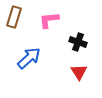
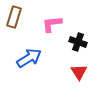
pink L-shape: moved 3 px right, 4 px down
blue arrow: rotated 10 degrees clockwise
